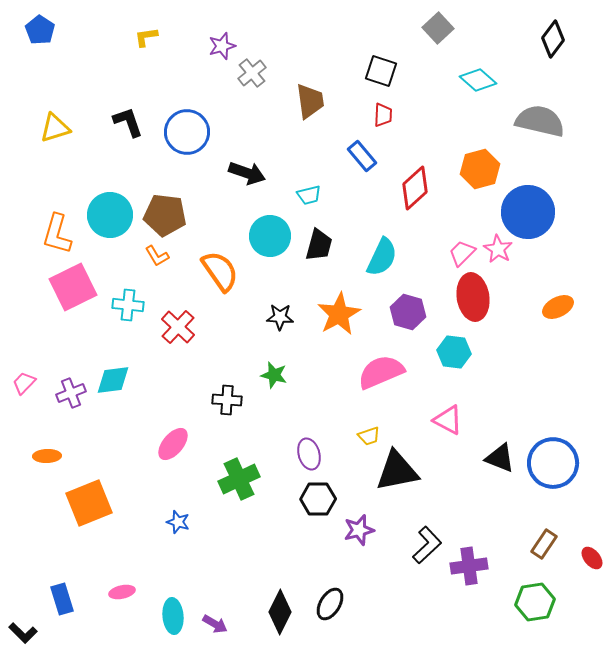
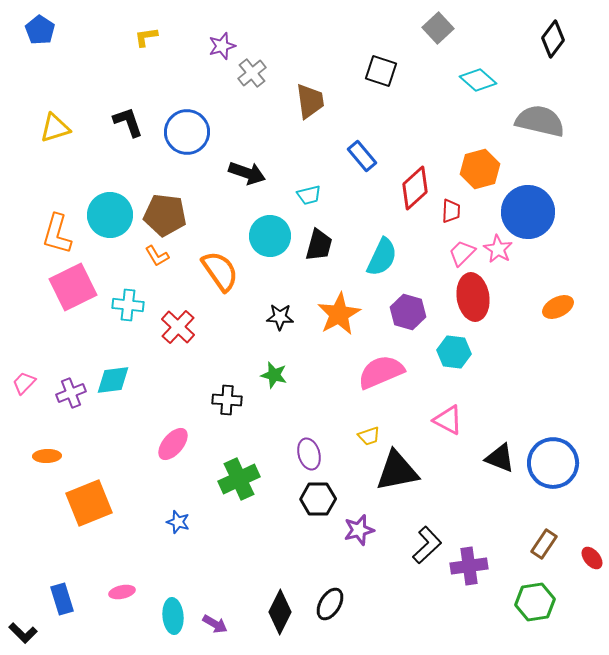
red trapezoid at (383, 115): moved 68 px right, 96 px down
